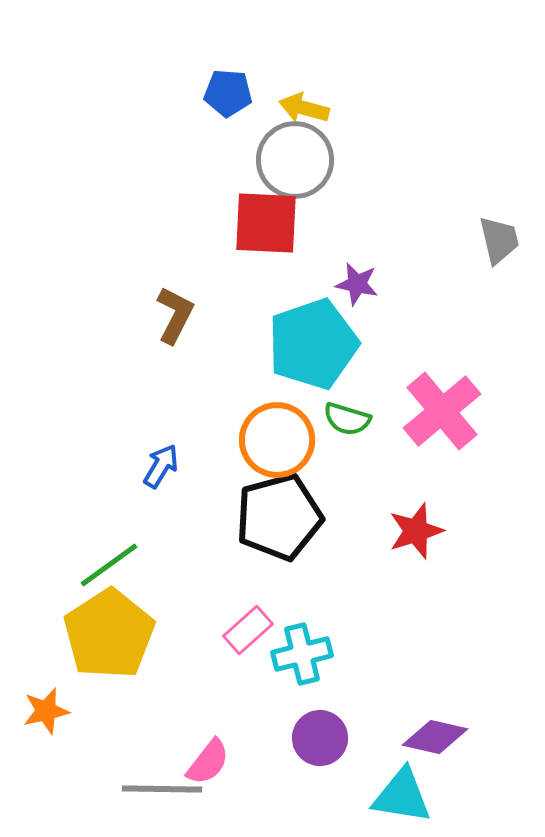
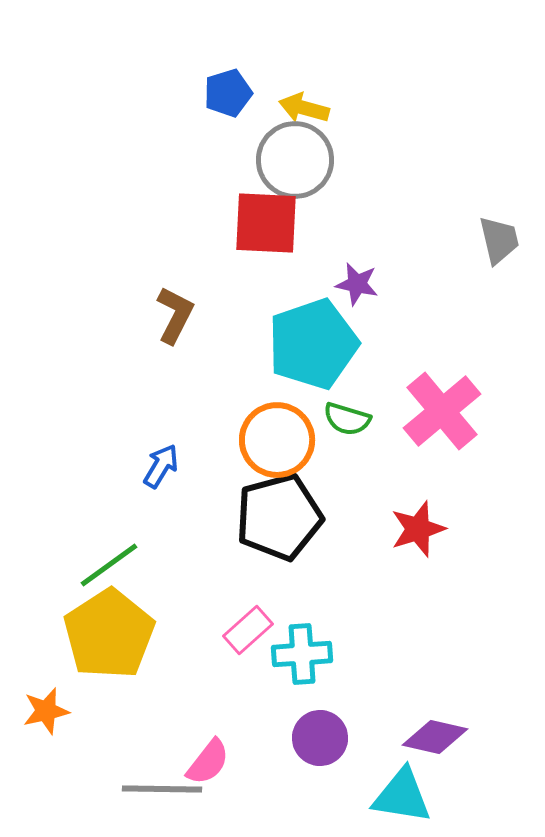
blue pentagon: rotated 21 degrees counterclockwise
red star: moved 2 px right, 2 px up
cyan cross: rotated 10 degrees clockwise
